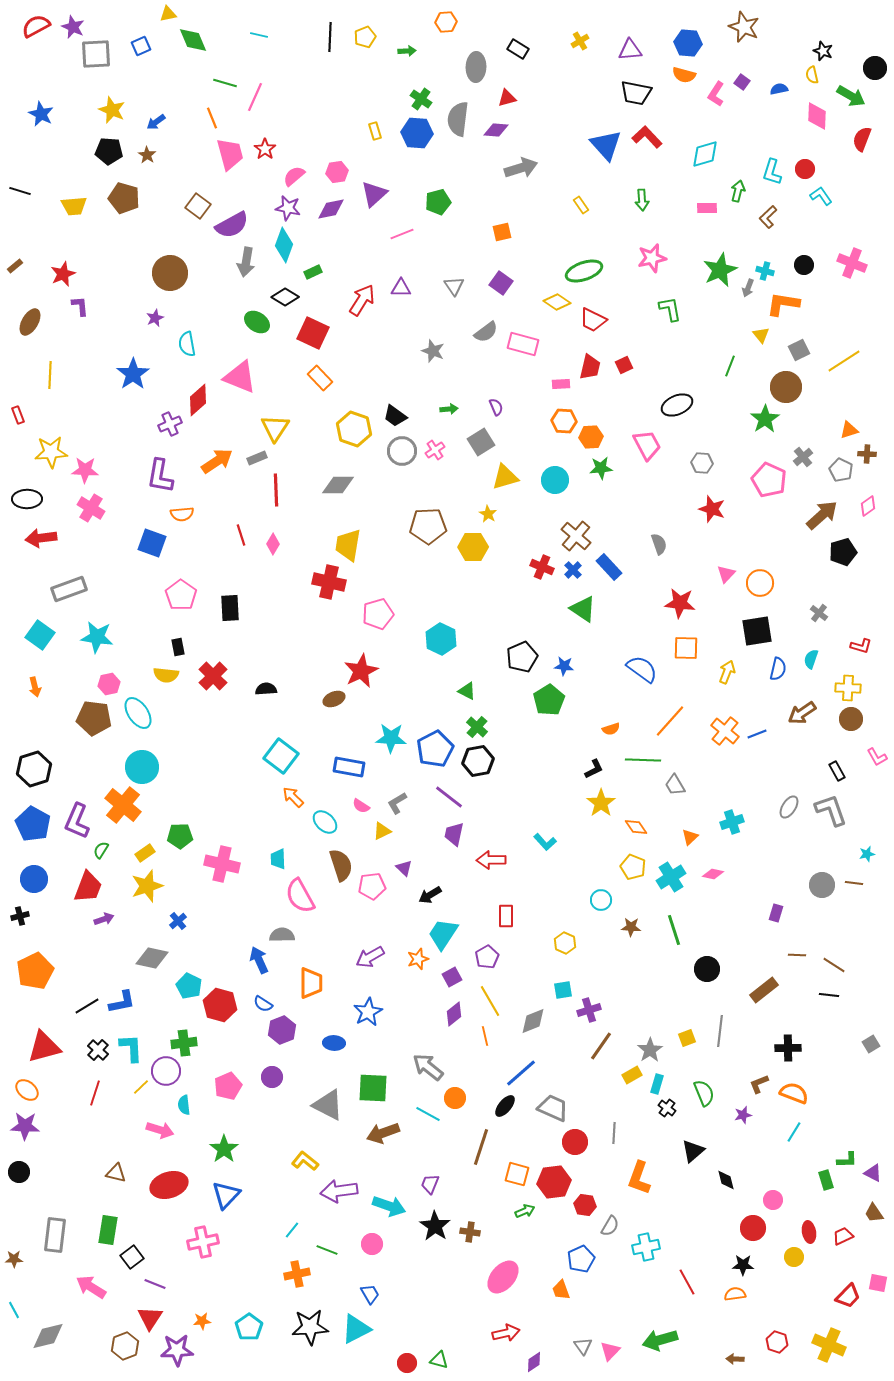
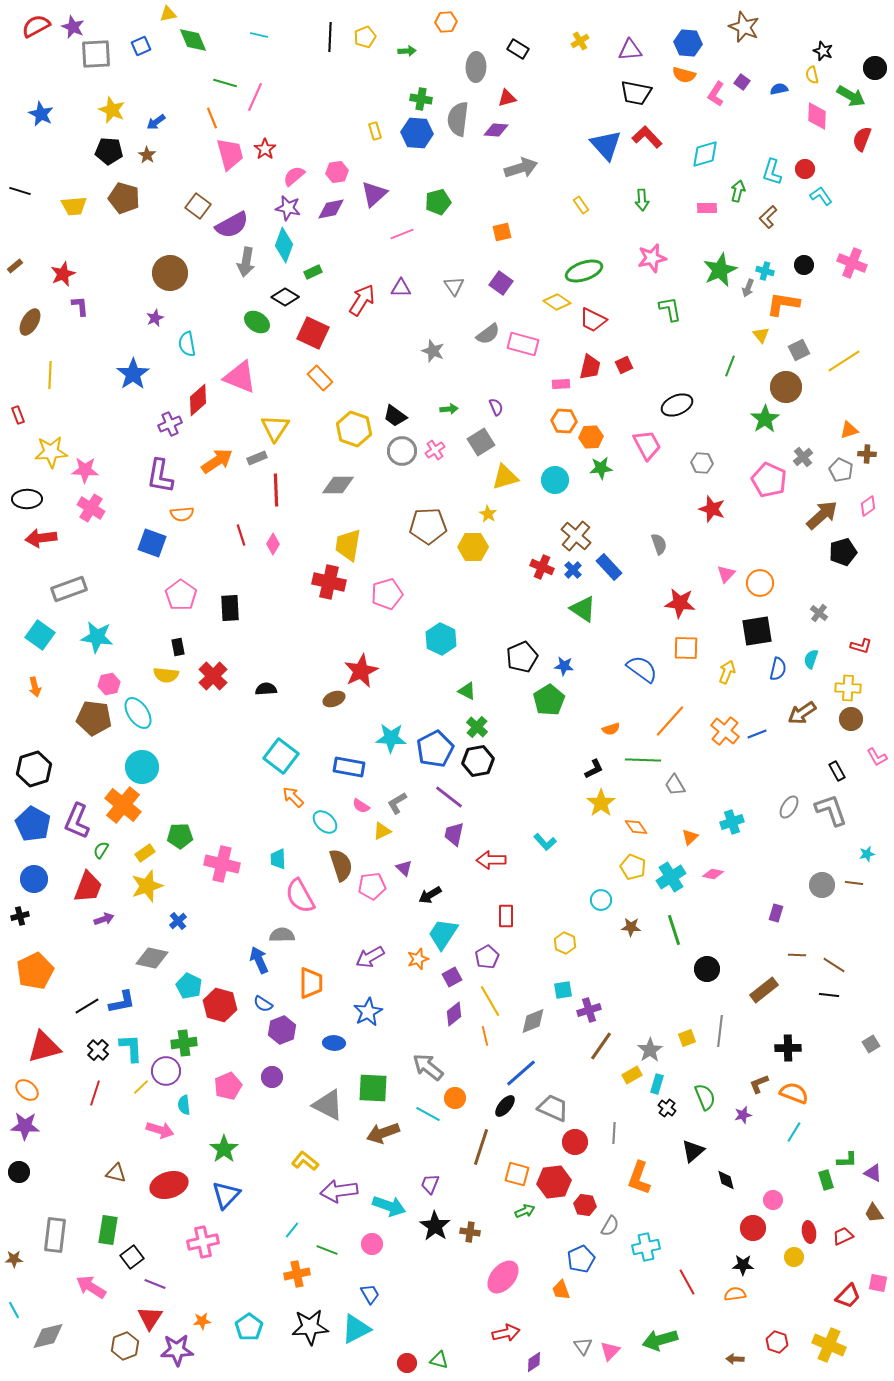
green cross at (421, 99): rotated 25 degrees counterclockwise
gray semicircle at (486, 332): moved 2 px right, 2 px down
pink pentagon at (378, 614): moved 9 px right, 20 px up
green semicircle at (704, 1093): moved 1 px right, 4 px down
